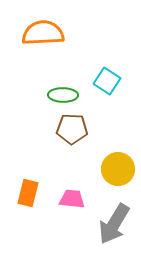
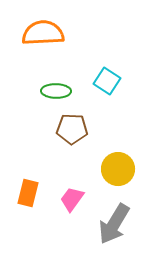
green ellipse: moved 7 px left, 4 px up
pink trapezoid: rotated 60 degrees counterclockwise
